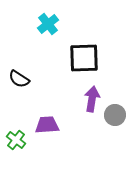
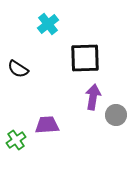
black square: moved 1 px right
black semicircle: moved 1 px left, 10 px up
purple arrow: moved 1 px right, 2 px up
gray circle: moved 1 px right
green cross: rotated 18 degrees clockwise
